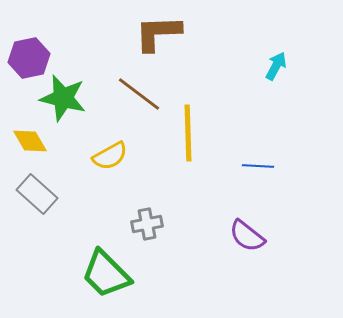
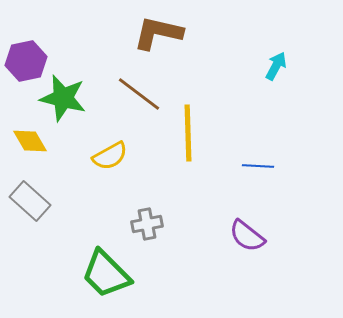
brown L-shape: rotated 15 degrees clockwise
purple hexagon: moved 3 px left, 3 px down
gray rectangle: moved 7 px left, 7 px down
